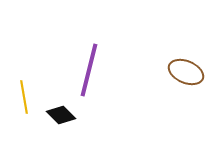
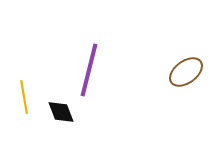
brown ellipse: rotated 60 degrees counterclockwise
black diamond: moved 3 px up; rotated 24 degrees clockwise
